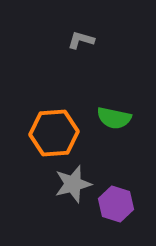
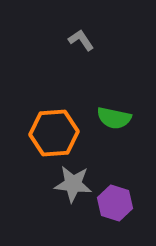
gray L-shape: rotated 40 degrees clockwise
gray star: rotated 21 degrees clockwise
purple hexagon: moved 1 px left, 1 px up
